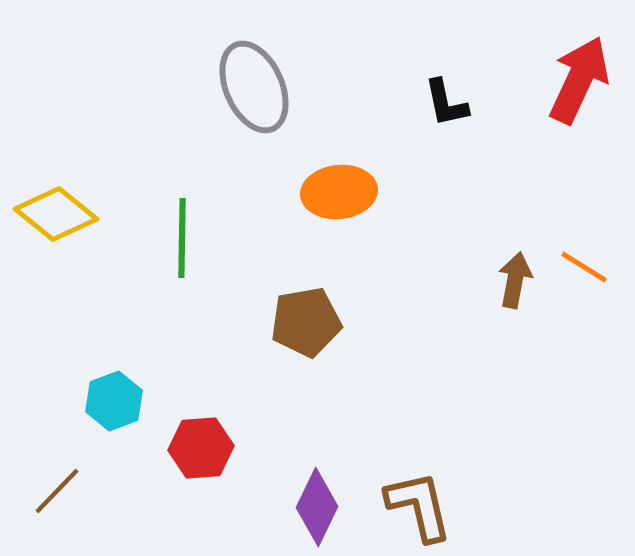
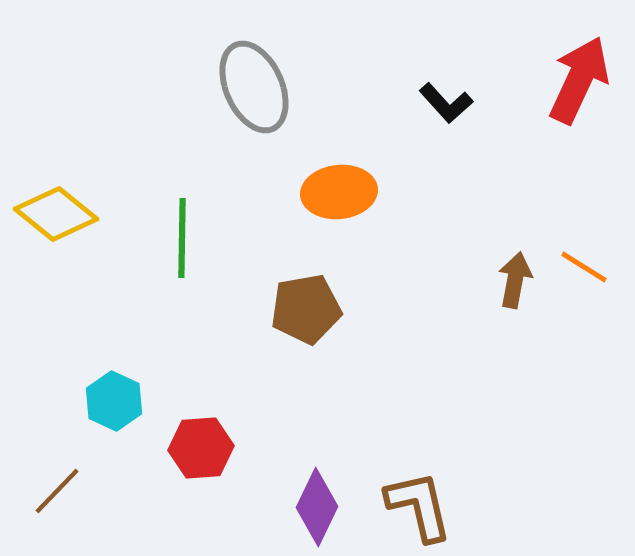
black L-shape: rotated 30 degrees counterclockwise
brown pentagon: moved 13 px up
cyan hexagon: rotated 14 degrees counterclockwise
